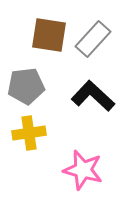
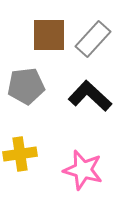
brown square: rotated 9 degrees counterclockwise
black L-shape: moved 3 px left
yellow cross: moved 9 px left, 21 px down
